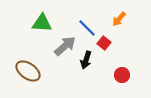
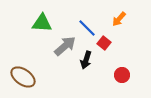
brown ellipse: moved 5 px left, 6 px down
